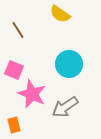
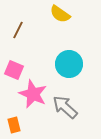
brown line: rotated 60 degrees clockwise
pink star: moved 1 px right
gray arrow: rotated 76 degrees clockwise
